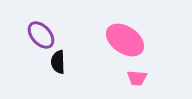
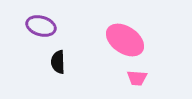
purple ellipse: moved 9 px up; rotated 32 degrees counterclockwise
